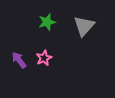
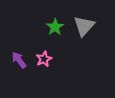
green star: moved 8 px right, 5 px down; rotated 18 degrees counterclockwise
pink star: moved 1 px down
